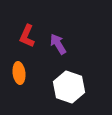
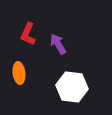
red L-shape: moved 1 px right, 2 px up
white hexagon: moved 3 px right; rotated 12 degrees counterclockwise
